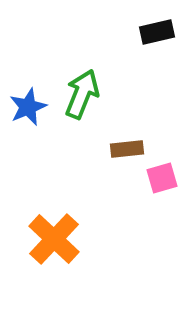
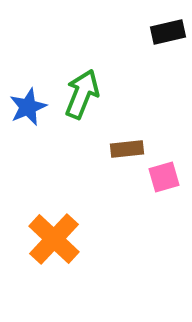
black rectangle: moved 11 px right
pink square: moved 2 px right, 1 px up
